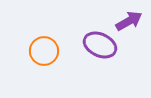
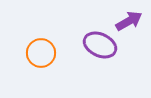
orange circle: moved 3 px left, 2 px down
